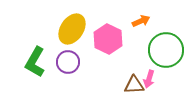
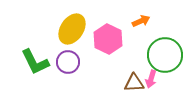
green circle: moved 1 px left, 5 px down
green L-shape: rotated 56 degrees counterclockwise
pink arrow: moved 2 px right
brown triangle: moved 2 px up
